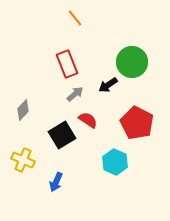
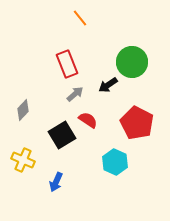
orange line: moved 5 px right
